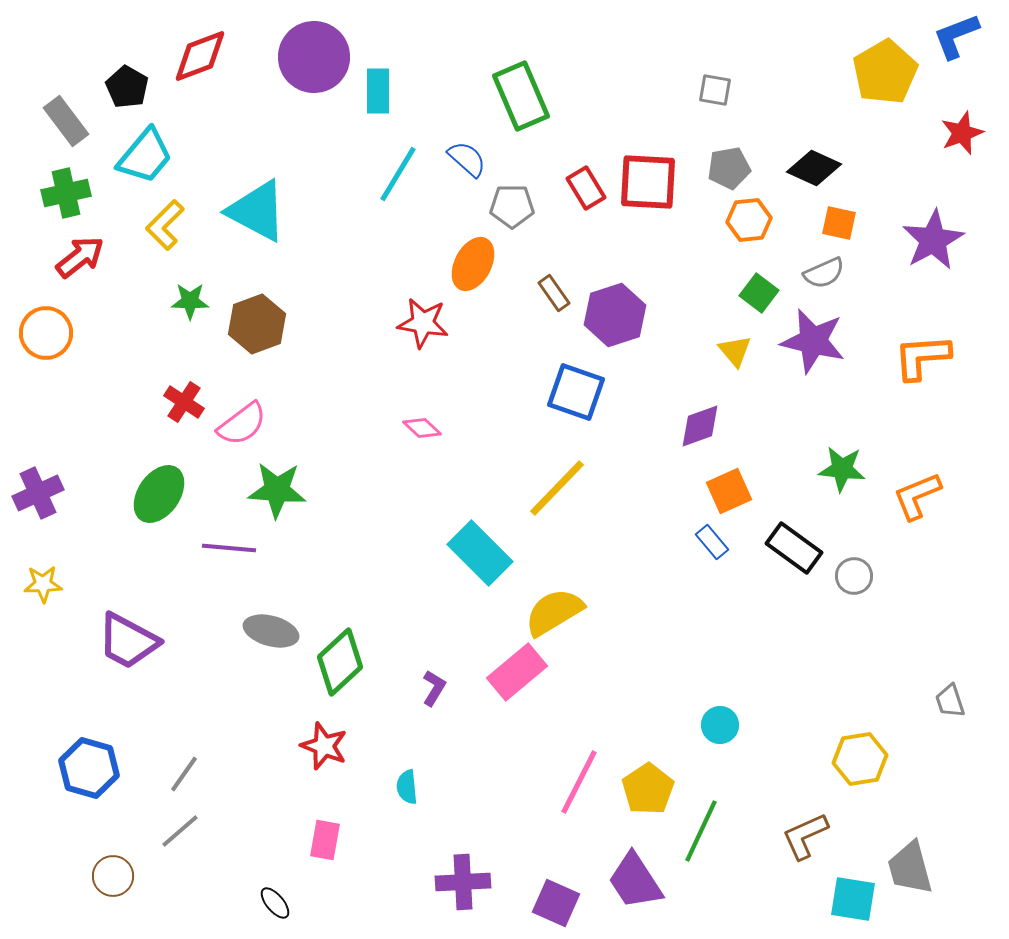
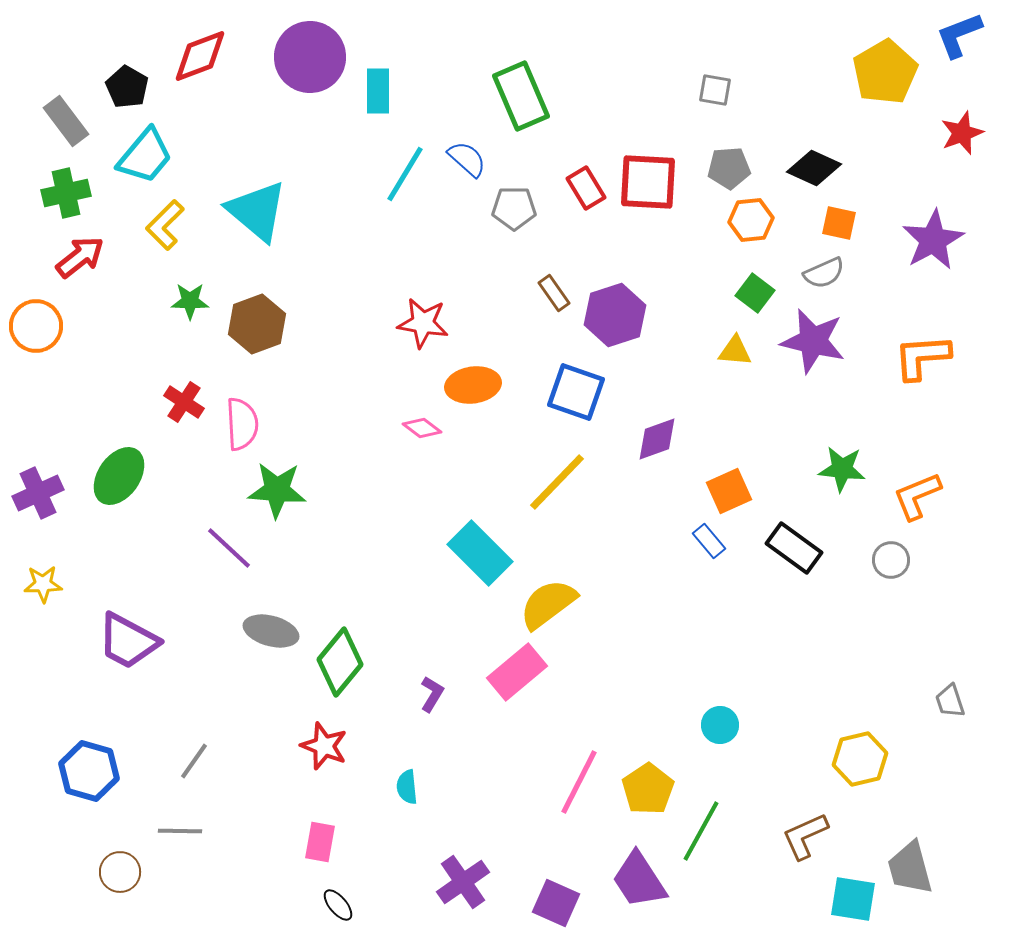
blue L-shape at (956, 36): moved 3 px right, 1 px up
purple circle at (314, 57): moved 4 px left
gray pentagon at (729, 168): rotated 6 degrees clockwise
cyan line at (398, 174): moved 7 px right
gray pentagon at (512, 206): moved 2 px right, 2 px down
cyan triangle at (257, 211): rotated 12 degrees clockwise
orange hexagon at (749, 220): moved 2 px right
orange ellipse at (473, 264): moved 121 px down; rotated 54 degrees clockwise
green square at (759, 293): moved 4 px left
orange circle at (46, 333): moved 10 px left, 7 px up
yellow triangle at (735, 351): rotated 45 degrees counterclockwise
pink semicircle at (242, 424): rotated 56 degrees counterclockwise
purple diamond at (700, 426): moved 43 px left, 13 px down
pink diamond at (422, 428): rotated 6 degrees counterclockwise
yellow line at (557, 488): moved 6 px up
green ellipse at (159, 494): moved 40 px left, 18 px up
blue rectangle at (712, 542): moved 3 px left, 1 px up
purple line at (229, 548): rotated 38 degrees clockwise
gray circle at (854, 576): moved 37 px right, 16 px up
yellow semicircle at (554, 612): moved 6 px left, 8 px up; rotated 6 degrees counterclockwise
green diamond at (340, 662): rotated 8 degrees counterclockwise
purple L-shape at (434, 688): moved 2 px left, 6 px down
yellow hexagon at (860, 759): rotated 4 degrees counterclockwise
blue hexagon at (89, 768): moved 3 px down
gray line at (184, 774): moved 10 px right, 13 px up
gray line at (180, 831): rotated 42 degrees clockwise
green line at (701, 831): rotated 4 degrees clockwise
pink rectangle at (325, 840): moved 5 px left, 2 px down
brown circle at (113, 876): moved 7 px right, 4 px up
purple trapezoid at (635, 881): moved 4 px right, 1 px up
purple cross at (463, 882): rotated 32 degrees counterclockwise
black ellipse at (275, 903): moved 63 px right, 2 px down
